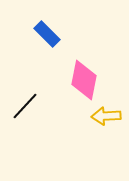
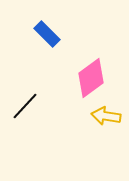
pink diamond: moved 7 px right, 2 px up; rotated 42 degrees clockwise
yellow arrow: rotated 12 degrees clockwise
